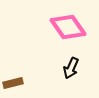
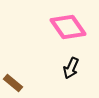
brown rectangle: rotated 54 degrees clockwise
